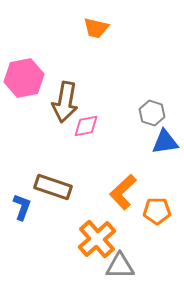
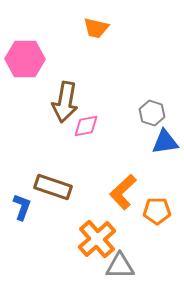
pink hexagon: moved 1 px right, 19 px up; rotated 12 degrees clockwise
